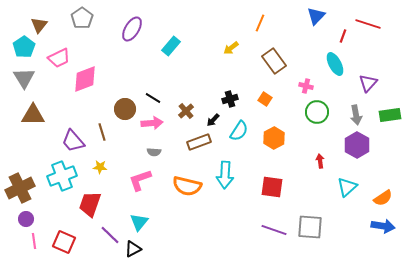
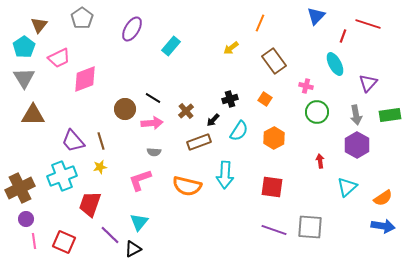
brown line at (102, 132): moved 1 px left, 9 px down
yellow star at (100, 167): rotated 16 degrees counterclockwise
